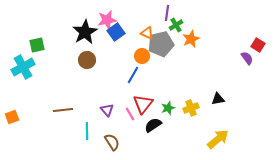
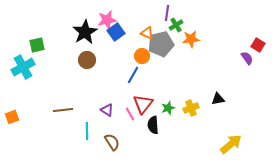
orange star: rotated 18 degrees clockwise
purple triangle: rotated 16 degrees counterclockwise
black semicircle: rotated 60 degrees counterclockwise
yellow arrow: moved 13 px right, 5 px down
